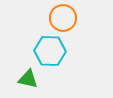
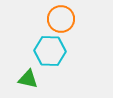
orange circle: moved 2 px left, 1 px down
